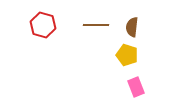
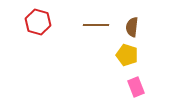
red hexagon: moved 5 px left, 3 px up
